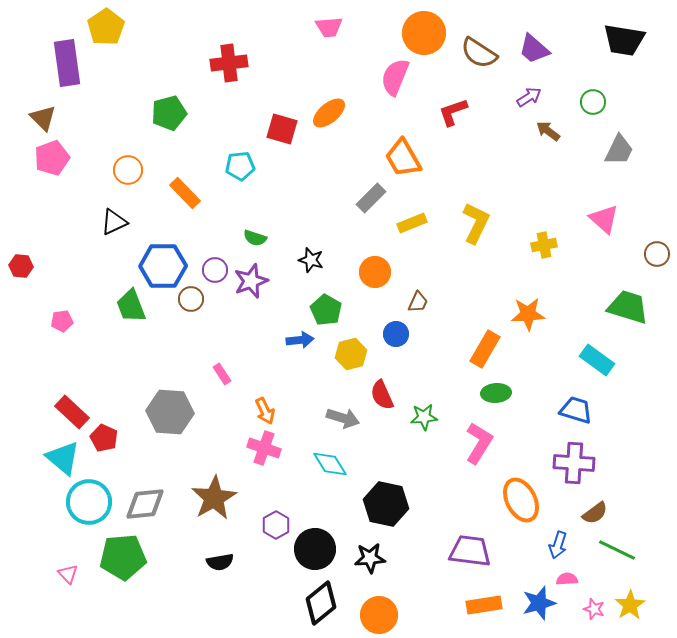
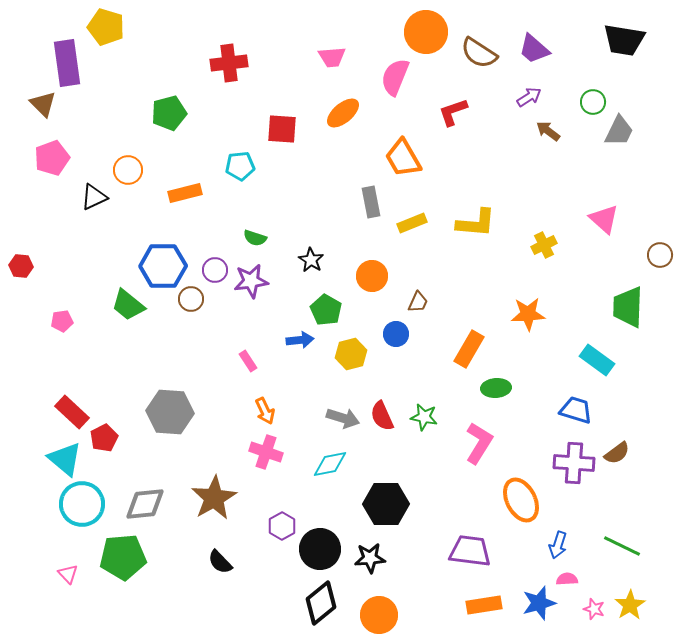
yellow pentagon at (106, 27): rotated 21 degrees counterclockwise
pink trapezoid at (329, 27): moved 3 px right, 30 px down
orange circle at (424, 33): moved 2 px right, 1 px up
orange ellipse at (329, 113): moved 14 px right
brown triangle at (43, 118): moved 14 px up
red square at (282, 129): rotated 12 degrees counterclockwise
gray trapezoid at (619, 150): moved 19 px up
orange rectangle at (185, 193): rotated 60 degrees counterclockwise
gray rectangle at (371, 198): moved 4 px down; rotated 56 degrees counterclockwise
black triangle at (114, 222): moved 20 px left, 25 px up
yellow L-shape at (476, 223): rotated 69 degrees clockwise
yellow cross at (544, 245): rotated 15 degrees counterclockwise
brown circle at (657, 254): moved 3 px right, 1 px down
black star at (311, 260): rotated 15 degrees clockwise
orange circle at (375, 272): moved 3 px left, 4 px down
purple star at (251, 281): rotated 12 degrees clockwise
green trapezoid at (131, 306): moved 3 px left, 1 px up; rotated 30 degrees counterclockwise
green trapezoid at (628, 307): rotated 105 degrees counterclockwise
orange rectangle at (485, 349): moved 16 px left
pink rectangle at (222, 374): moved 26 px right, 13 px up
green ellipse at (496, 393): moved 5 px up
red semicircle at (382, 395): moved 21 px down
green star at (424, 417): rotated 16 degrees clockwise
red pentagon at (104, 438): rotated 20 degrees clockwise
pink cross at (264, 448): moved 2 px right, 4 px down
cyan triangle at (63, 458): moved 2 px right, 1 px down
cyan diamond at (330, 464): rotated 69 degrees counterclockwise
cyan circle at (89, 502): moved 7 px left, 2 px down
black hexagon at (386, 504): rotated 12 degrees counterclockwise
brown semicircle at (595, 513): moved 22 px right, 60 px up
purple hexagon at (276, 525): moved 6 px right, 1 px down
black circle at (315, 549): moved 5 px right
green line at (617, 550): moved 5 px right, 4 px up
black semicircle at (220, 562): rotated 56 degrees clockwise
